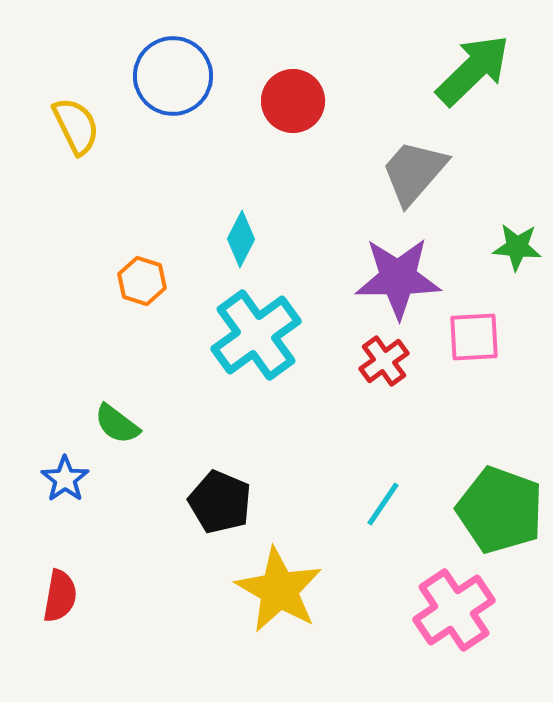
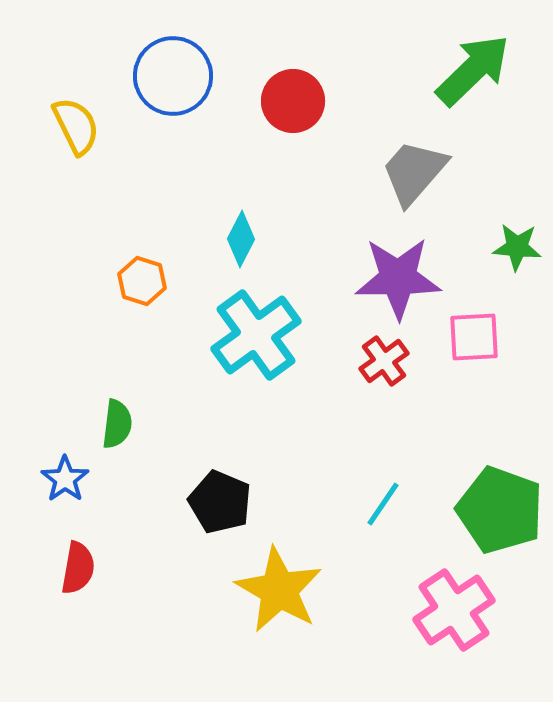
green semicircle: rotated 120 degrees counterclockwise
red semicircle: moved 18 px right, 28 px up
